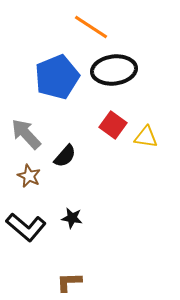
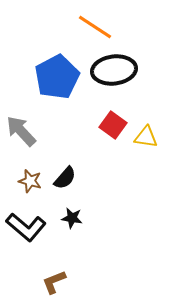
orange line: moved 4 px right
blue pentagon: rotated 6 degrees counterclockwise
gray arrow: moved 5 px left, 3 px up
black semicircle: moved 22 px down
brown star: moved 1 px right, 5 px down; rotated 10 degrees counterclockwise
brown L-shape: moved 15 px left; rotated 20 degrees counterclockwise
